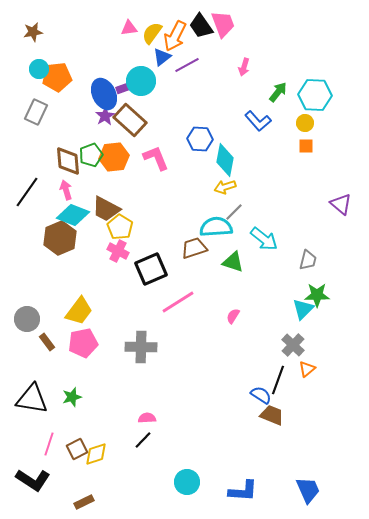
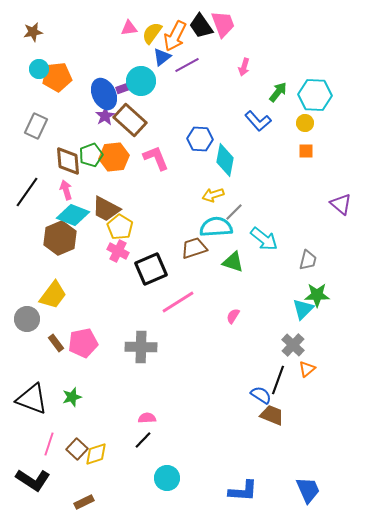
gray rectangle at (36, 112): moved 14 px down
orange square at (306, 146): moved 5 px down
yellow arrow at (225, 187): moved 12 px left, 8 px down
yellow trapezoid at (79, 311): moved 26 px left, 16 px up
brown rectangle at (47, 342): moved 9 px right, 1 px down
black triangle at (32, 399): rotated 12 degrees clockwise
brown square at (77, 449): rotated 20 degrees counterclockwise
cyan circle at (187, 482): moved 20 px left, 4 px up
